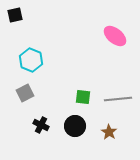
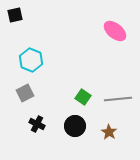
pink ellipse: moved 5 px up
green square: rotated 28 degrees clockwise
black cross: moved 4 px left, 1 px up
